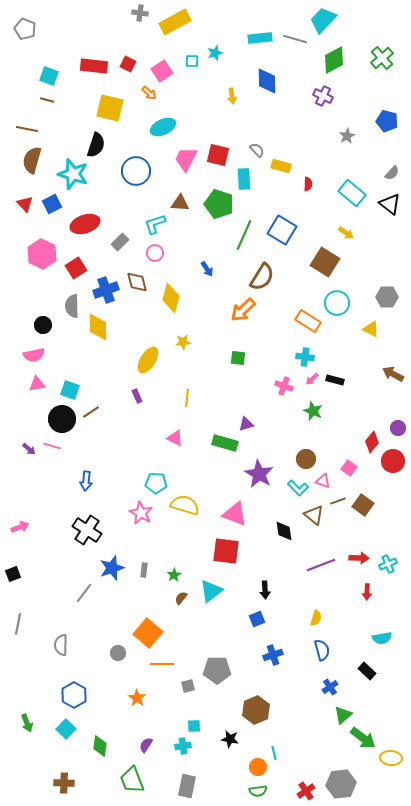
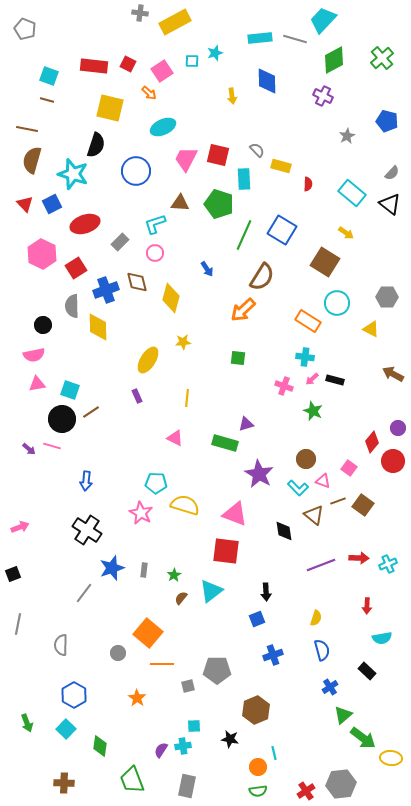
black arrow at (265, 590): moved 1 px right, 2 px down
red arrow at (367, 592): moved 14 px down
purple semicircle at (146, 745): moved 15 px right, 5 px down
